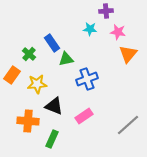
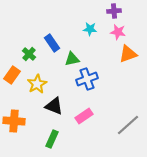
purple cross: moved 8 px right
orange triangle: rotated 30 degrees clockwise
green triangle: moved 6 px right
yellow star: rotated 24 degrees counterclockwise
orange cross: moved 14 px left
